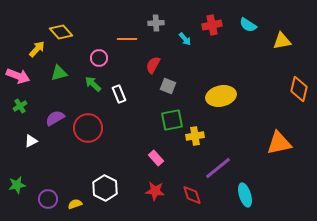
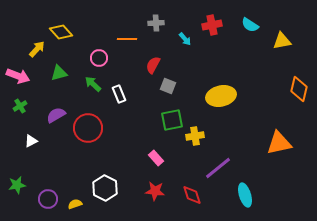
cyan semicircle: moved 2 px right
purple semicircle: moved 1 px right, 3 px up
